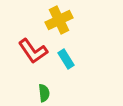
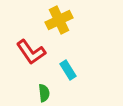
red L-shape: moved 2 px left, 1 px down
cyan rectangle: moved 2 px right, 11 px down
